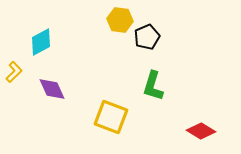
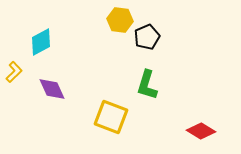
green L-shape: moved 6 px left, 1 px up
